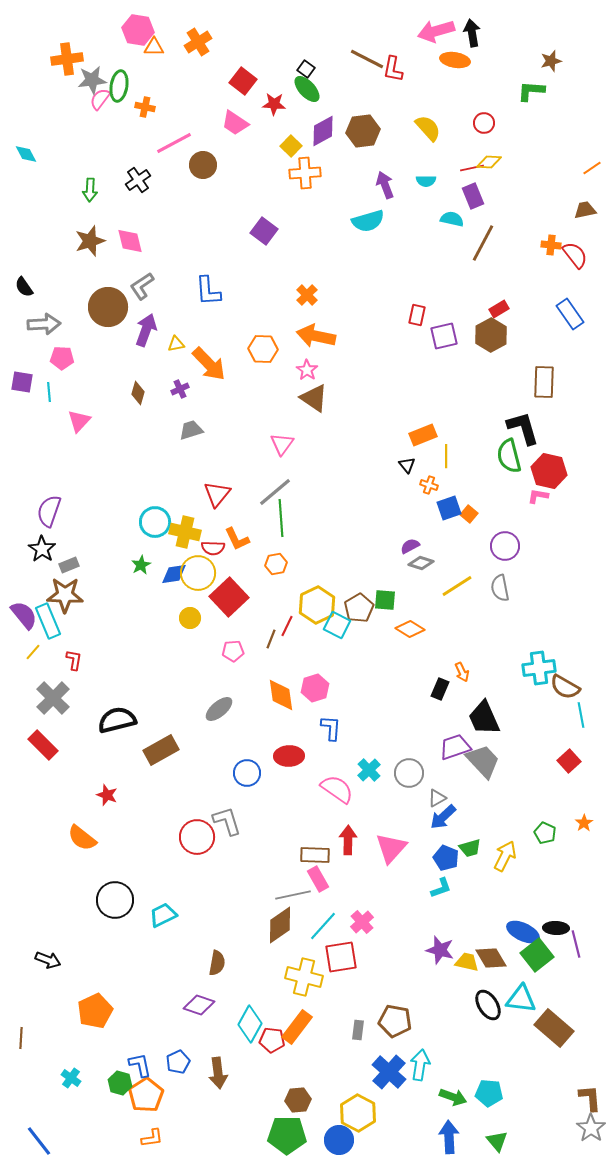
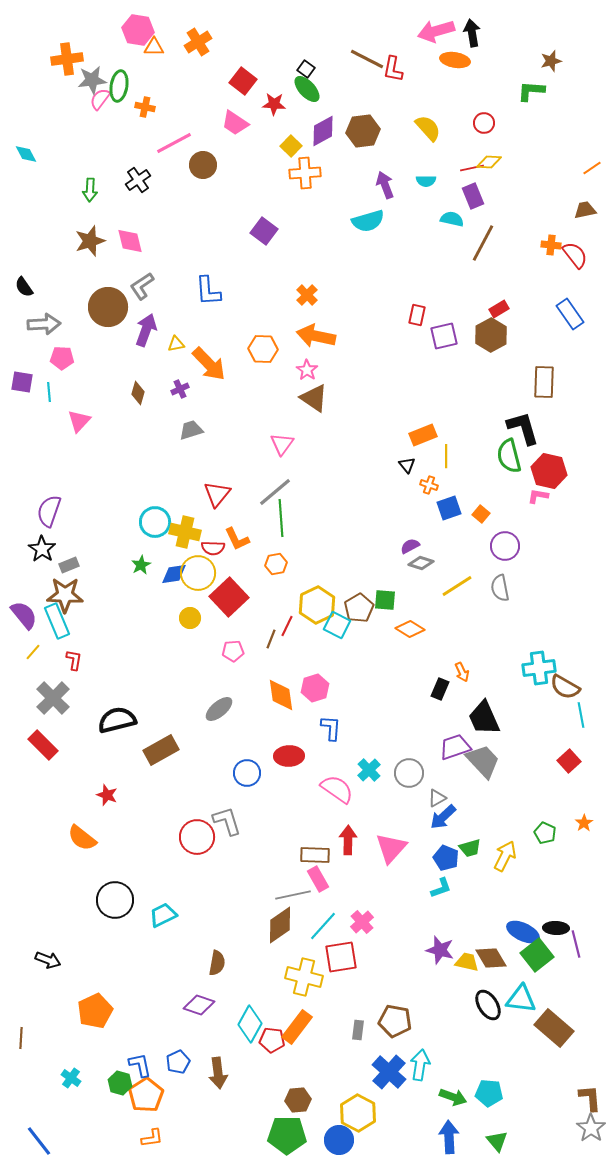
orange square at (469, 514): moved 12 px right
cyan rectangle at (48, 621): moved 9 px right
